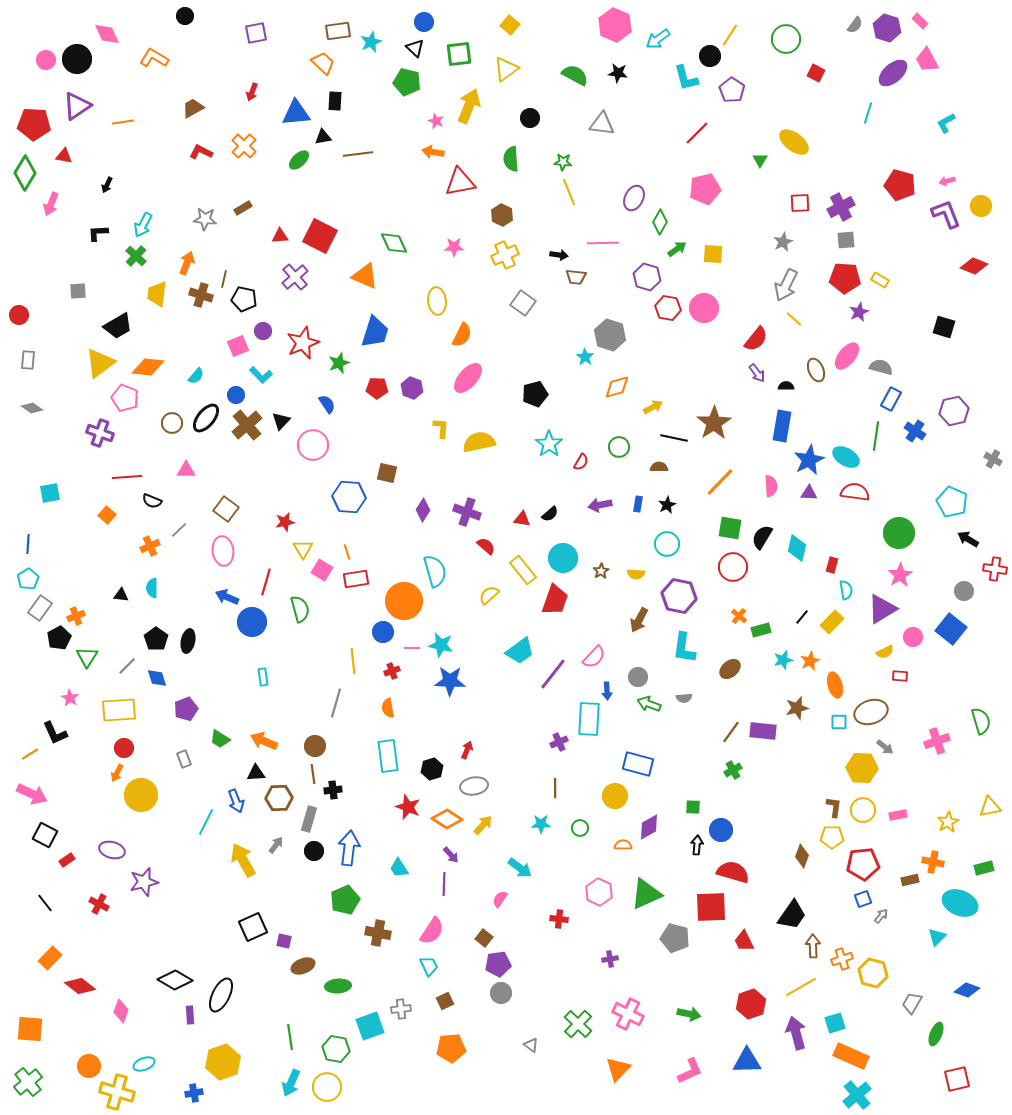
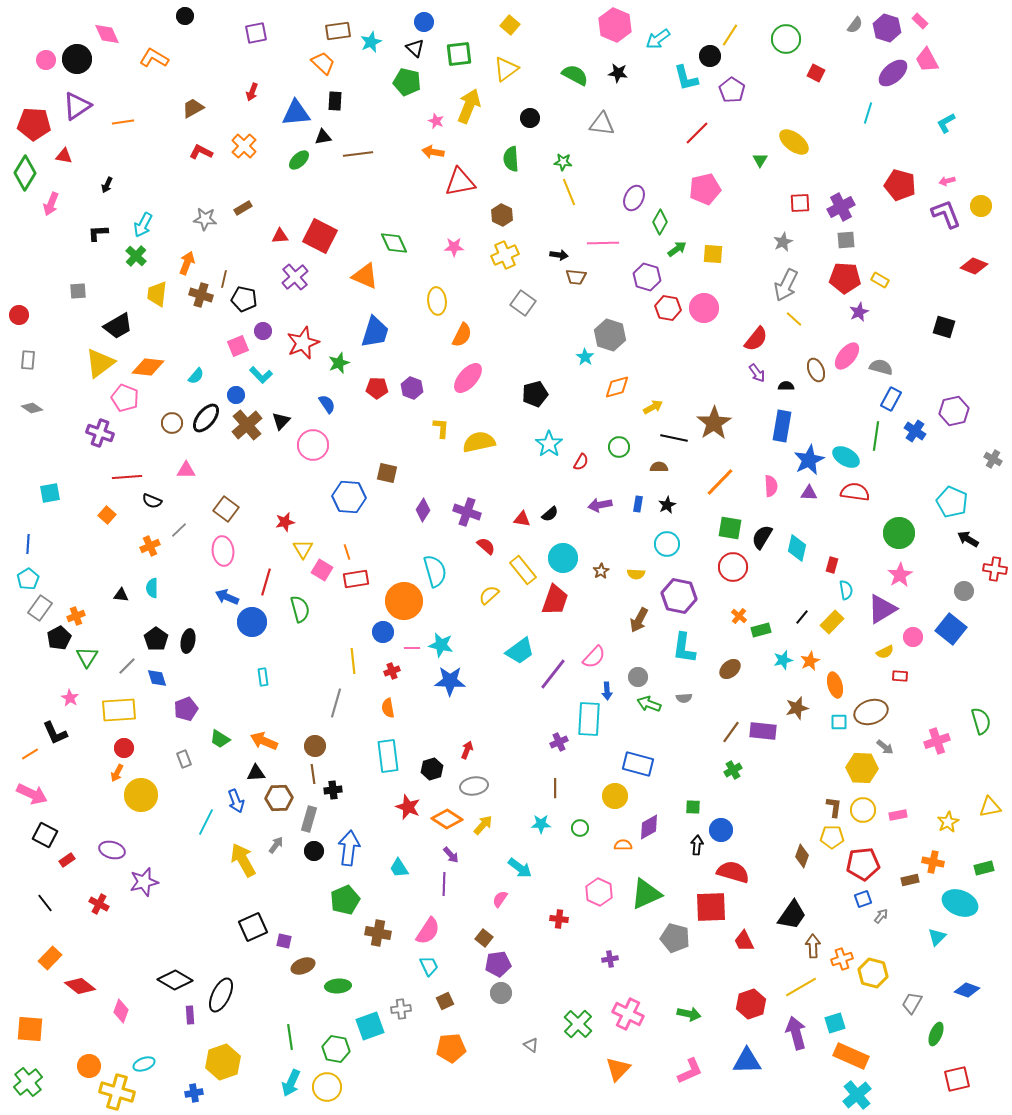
pink semicircle at (432, 931): moved 4 px left
